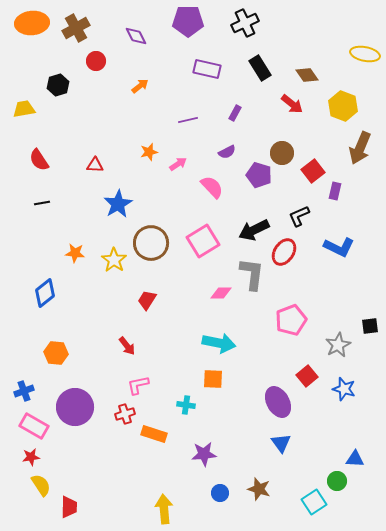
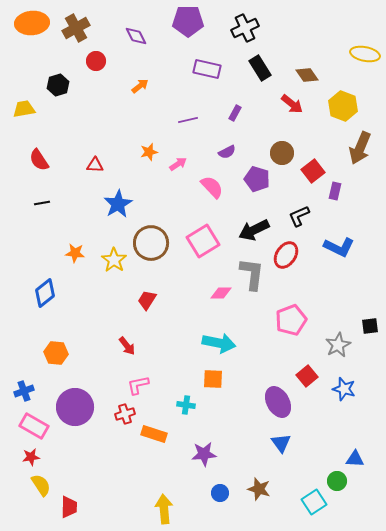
black cross at (245, 23): moved 5 px down
purple pentagon at (259, 175): moved 2 px left, 4 px down
red ellipse at (284, 252): moved 2 px right, 3 px down
